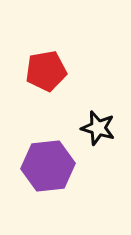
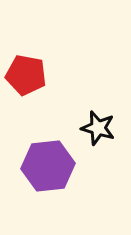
red pentagon: moved 20 px left, 4 px down; rotated 21 degrees clockwise
